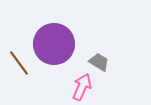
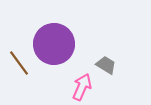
gray trapezoid: moved 7 px right, 3 px down
